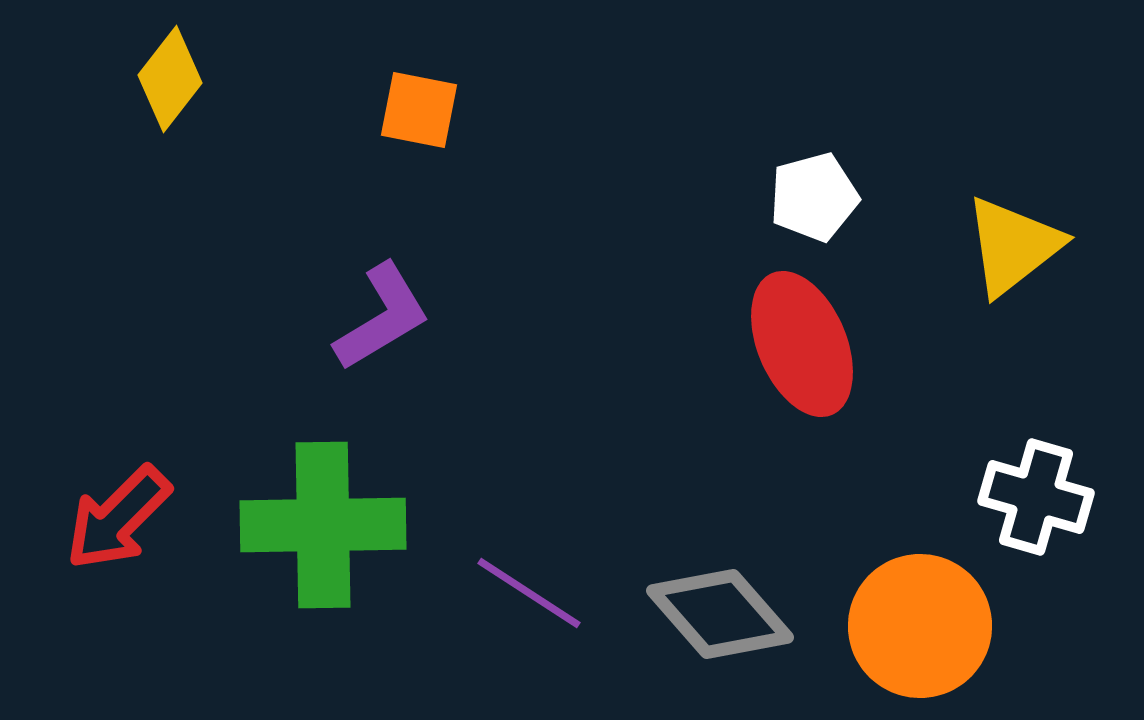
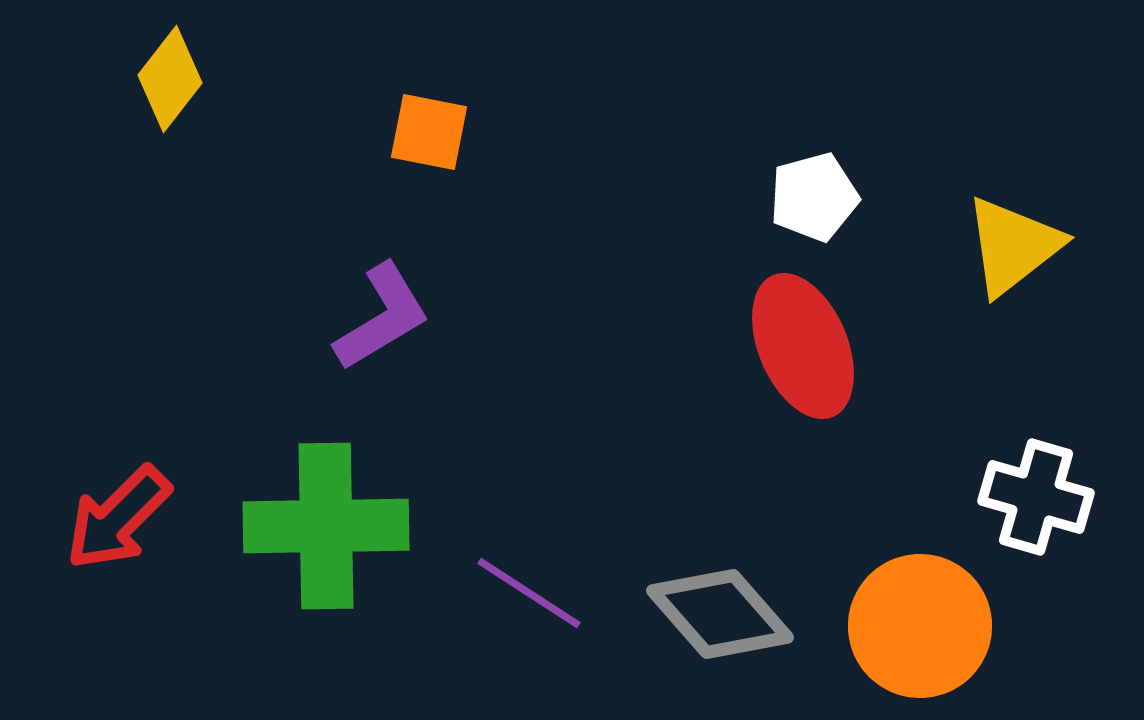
orange square: moved 10 px right, 22 px down
red ellipse: moved 1 px right, 2 px down
green cross: moved 3 px right, 1 px down
